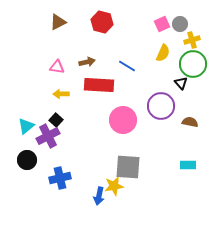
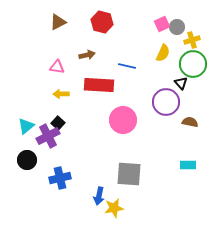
gray circle: moved 3 px left, 3 px down
brown arrow: moved 7 px up
blue line: rotated 18 degrees counterclockwise
purple circle: moved 5 px right, 4 px up
black square: moved 2 px right, 3 px down
gray square: moved 1 px right, 7 px down
yellow star: moved 22 px down
